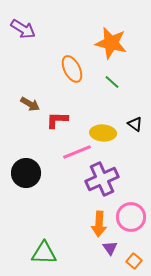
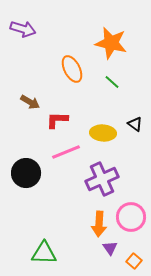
purple arrow: rotated 15 degrees counterclockwise
brown arrow: moved 2 px up
pink line: moved 11 px left
